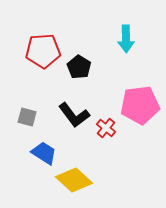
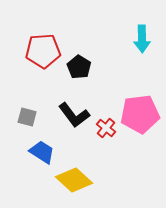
cyan arrow: moved 16 px right
pink pentagon: moved 9 px down
blue trapezoid: moved 2 px left, 1 px up
